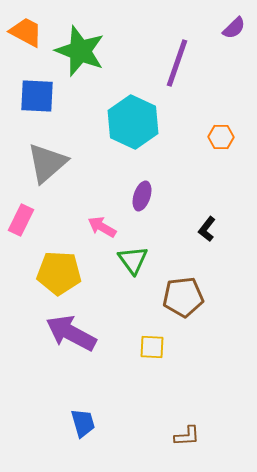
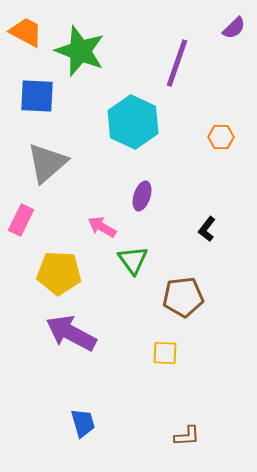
yellow square: moved 13 px right, 6 px down
